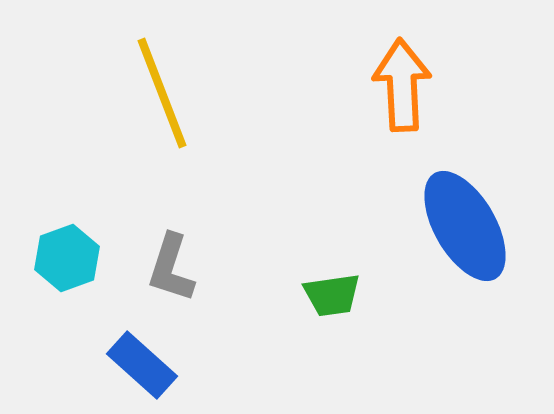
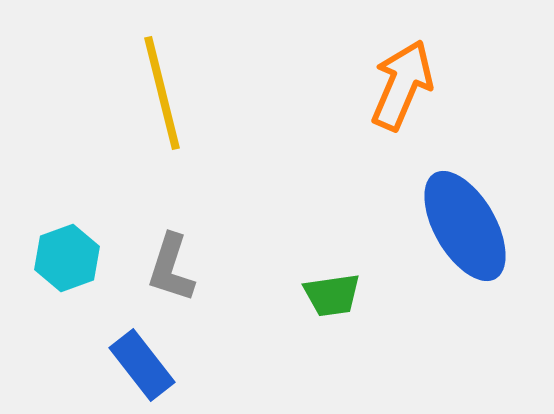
orange arrow: rotated 26 degrees clockwise
yellow line: rotated 7 degrees clockwise
blue rectangle: rotated 10 degrees clockwise
